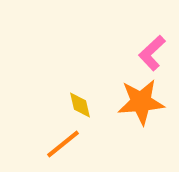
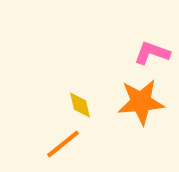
pink L-shape: rotated 63 degrees clockwise
